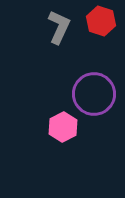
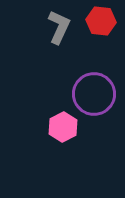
red hexagon: rotated 12 degrees counterclockwise
